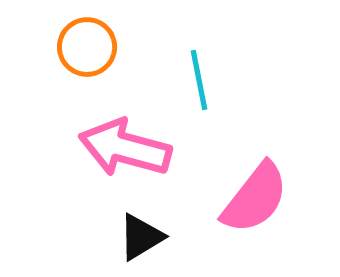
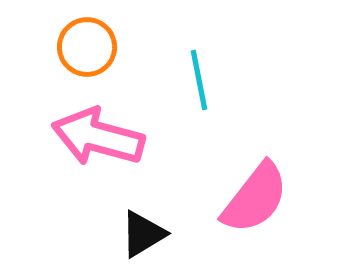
pink arrow: moved 27 px left, 11 px up
black triangle: moved 2 px right, 3 px up
